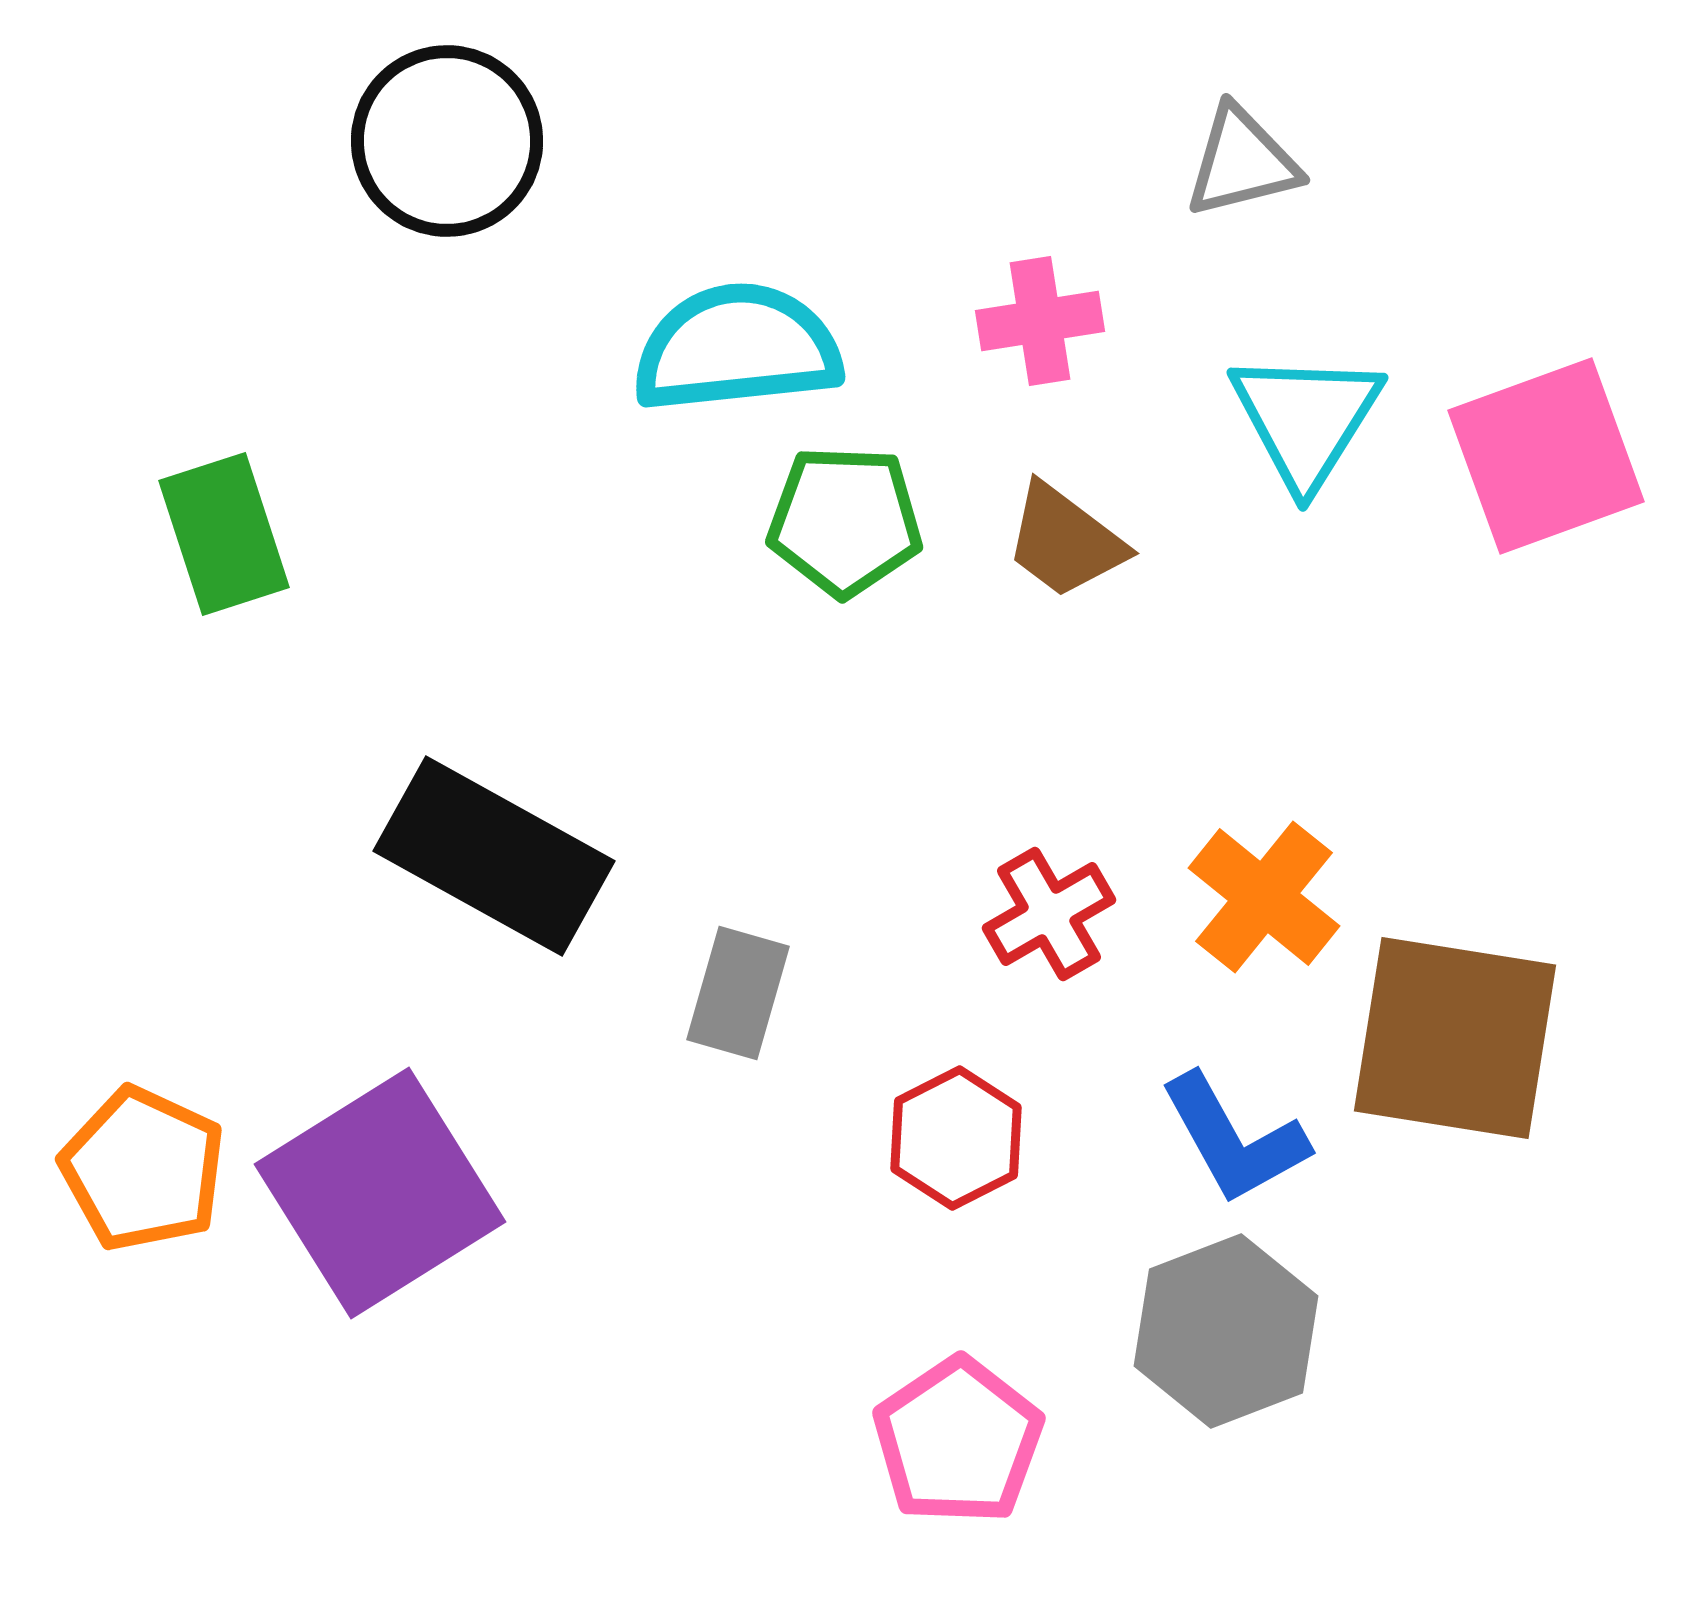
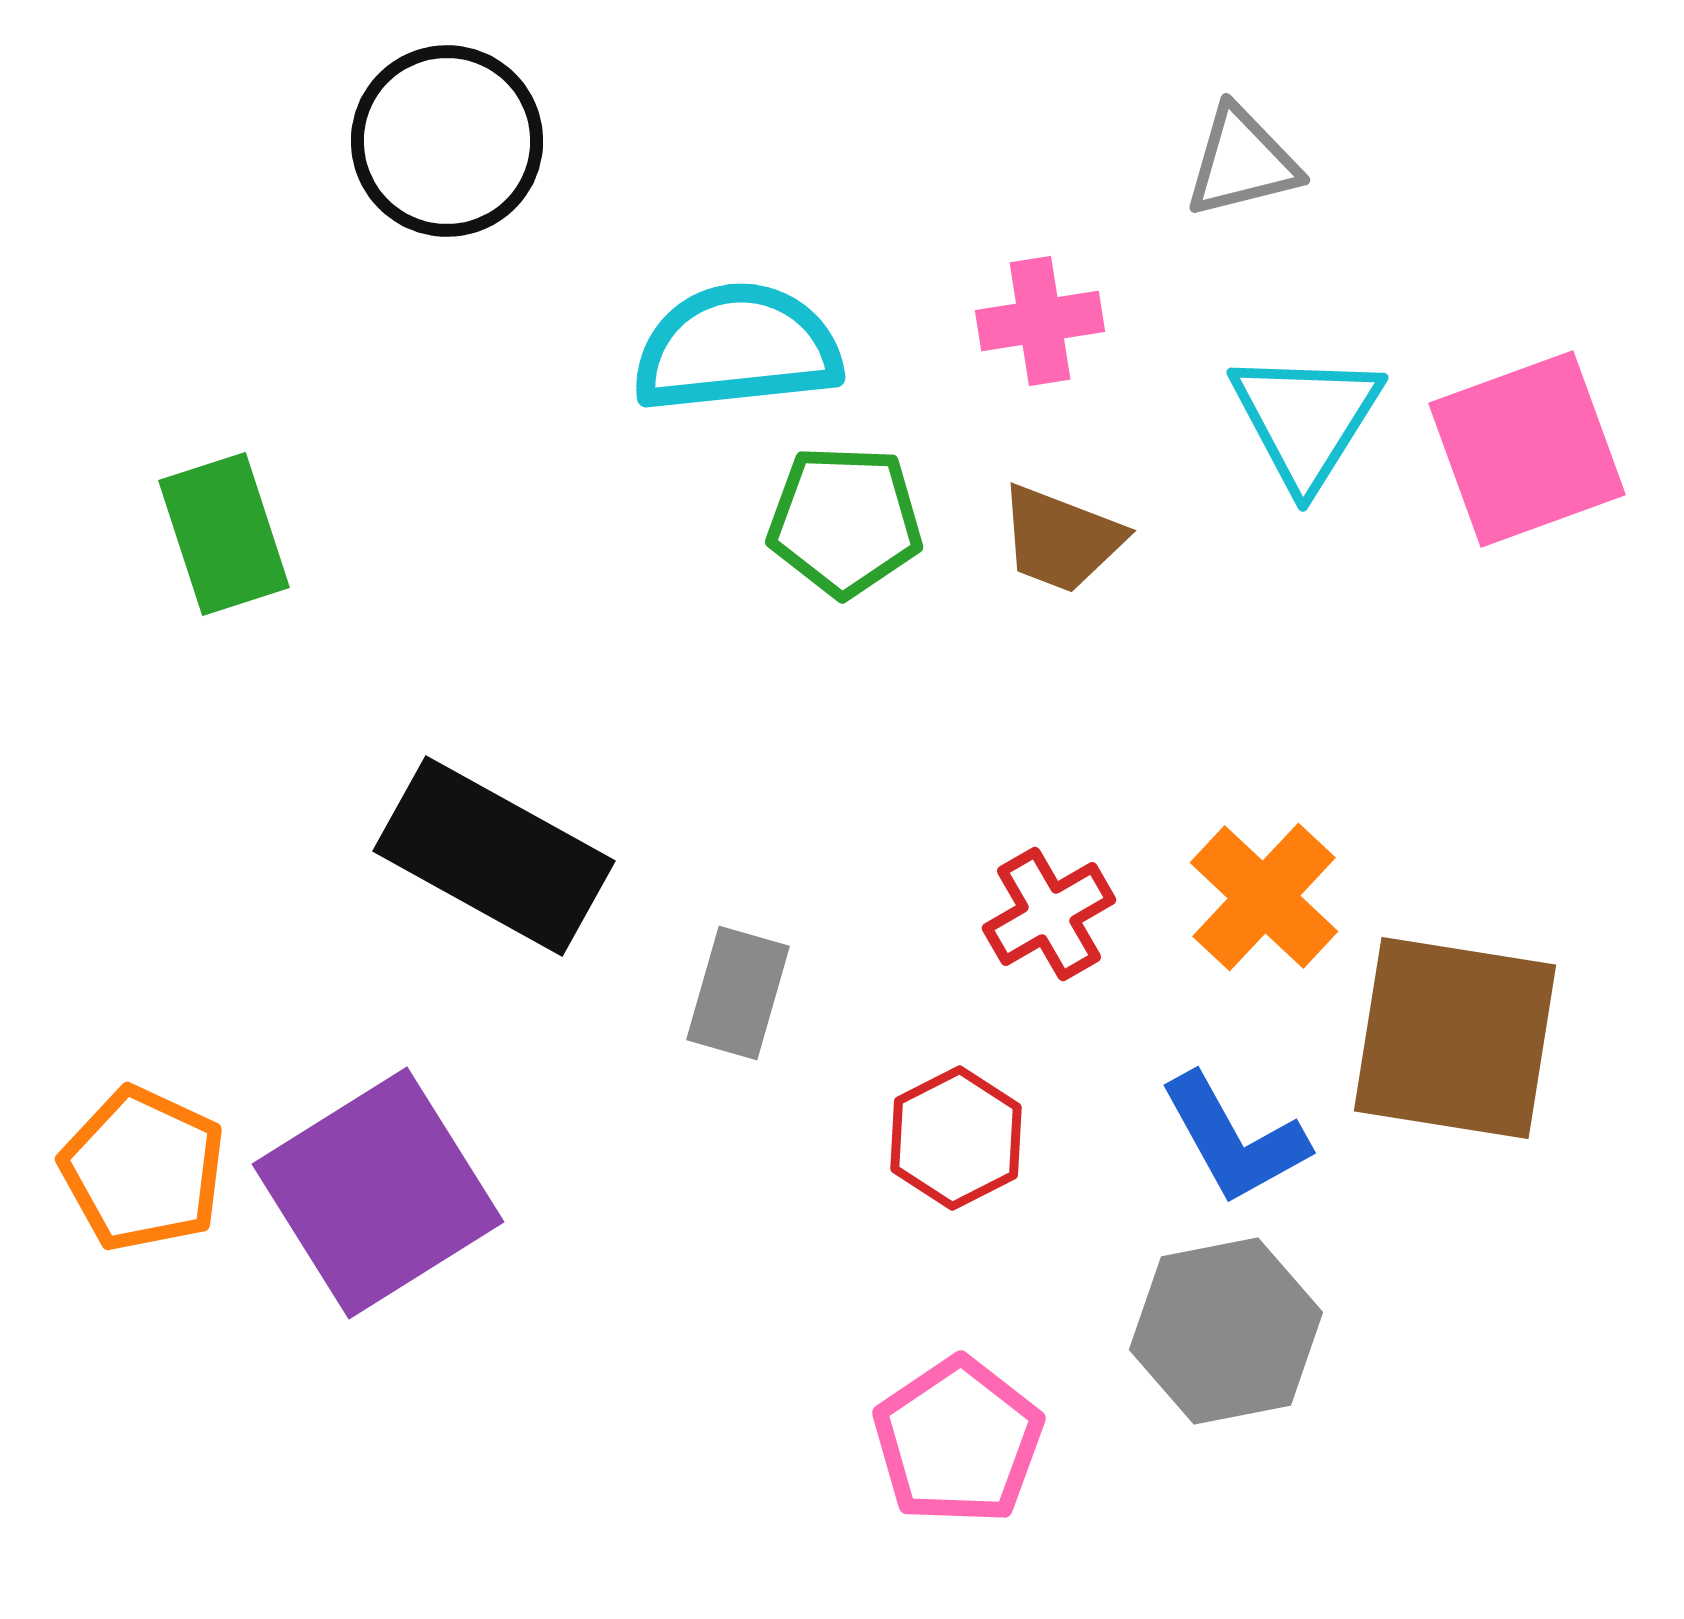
pink square: moved 19 px left, 7 px up
brown trapezoid: moved 4 px left, 2 px up; rotated 16 degrees counterclockwise
orange cross: rotated 4 degrees clockwise
purple square: moved 2 px left
gray hexagon: rotated 10 degrees clockwise
